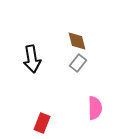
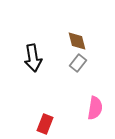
black arrow: moved 1 px right, 1 px up
pink semicircle: rotated 10 degrees clockwise
red rectangle: moved 3 px right, 1 px down
